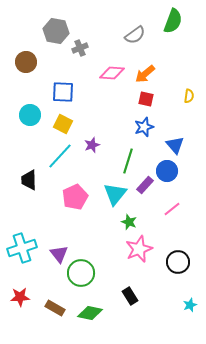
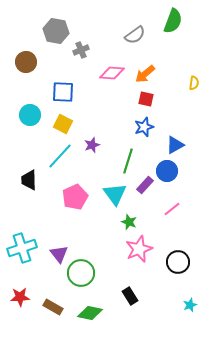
gray cross: moved 1 px right, 2 px down
yellow semicircle: moved 5 px right, 13 px up
blue triangle: rotated 42 degrees clockwise
cyan triangle: rotated 15 degrees counterclockwise
brown rectangle: moved 2 px left, 1 px up
